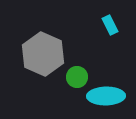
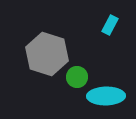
cyan rectangle: rotated 54 degrees clockwise
gray hexagon: moved 4 px right; rotated 6 degrees counterclockwise
